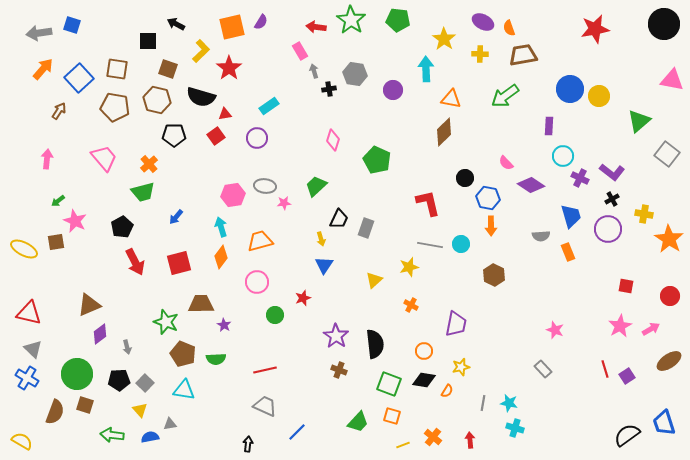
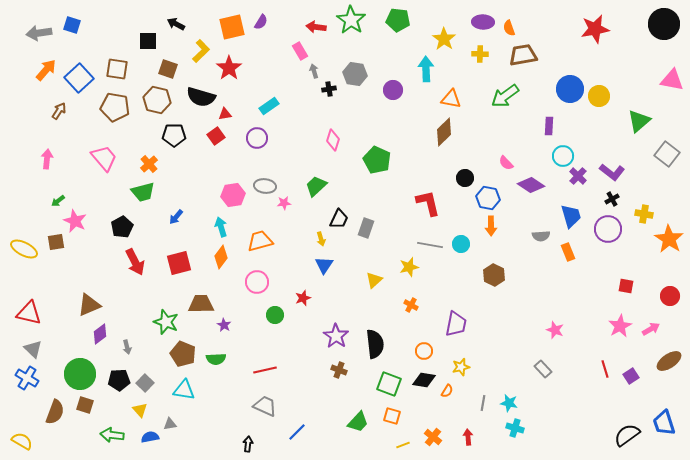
purple ellipse at (483, 22): rotated 25 degrees counterclockwise
orange arrow at (43, 69): moved 3 px right, 1 px down
purple cross at (580, 178): moved 2 px left, 2 px up; rotated 18 degrees clockwise
green circle at (77, 374): moved 3 px right
purple square at (627, 376): moved 4 px right
red arrow at (470, 440): moved 2 px left, 3 px up
